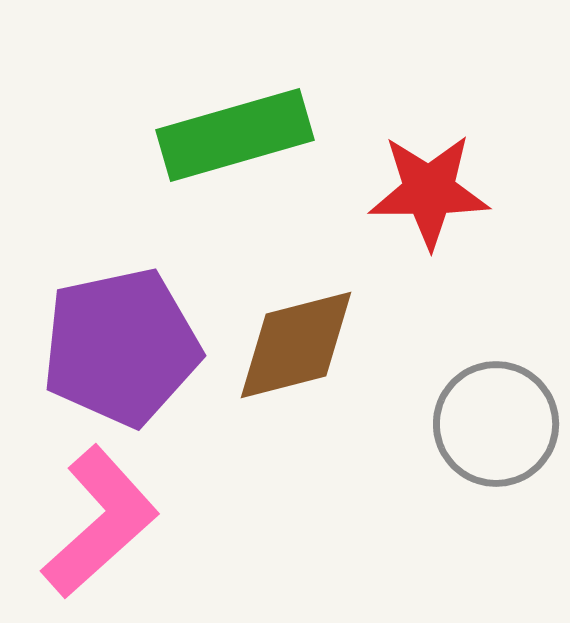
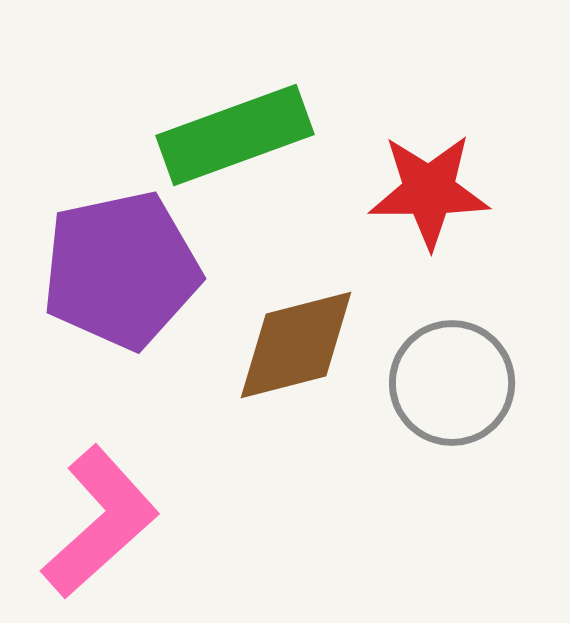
green rectangle: rotated 4 degrees counterclockwise
purple pentagon: moved 77 px up
gray circle: moved 44 px left, 41 px up
